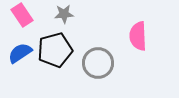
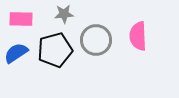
pink rectangle: moved 1 px left, 4 px down; rotated 55 degrees counterclockwise
blue semicircle: moved 4 px left
gray circle: moved 2 px left, 23 px up
